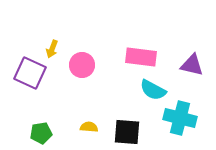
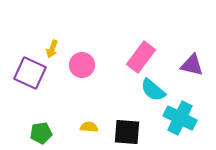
pink rectangle: rotated 60 degrees counterclockwise
cyan semicircle: rotated 12 degrees clockwise
cyan cross: rotated 12 degrees clockwise
